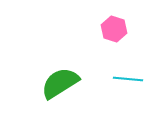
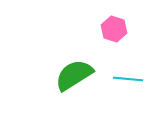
green semicircle: moved 14 px right, 8 px up
